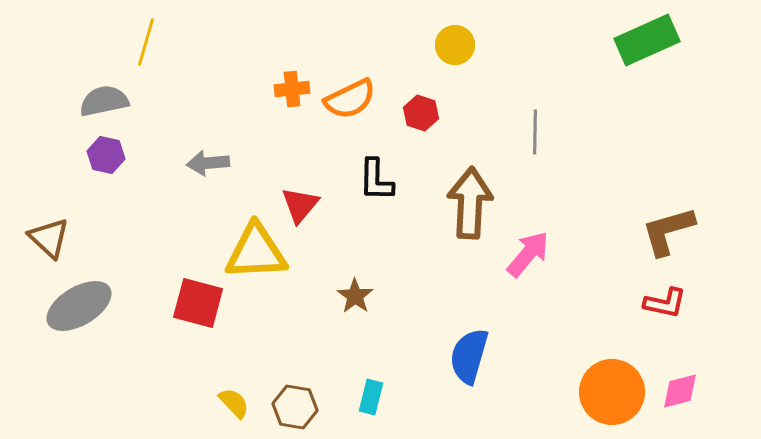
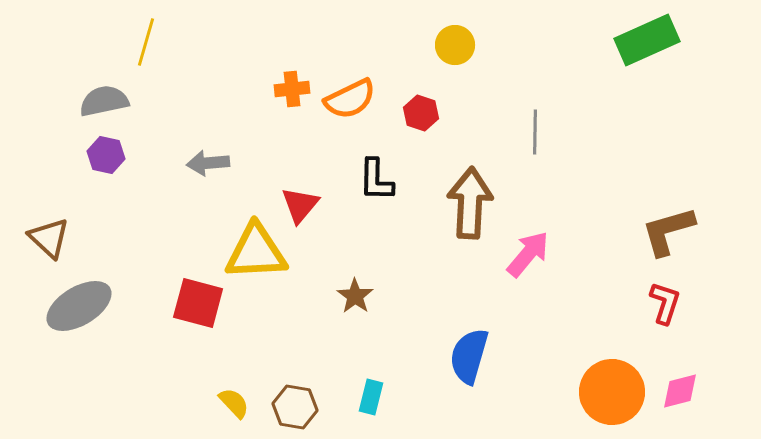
red L-shape: rotated 84 degrees counterclockwise
